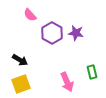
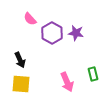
pink semicircle: moved 4 px down
black arrow: rotated 35 degrees clockwise
green rectangle: moved 1 px right, 2 px down
yellow square: rotated 24 degrees clockwise
